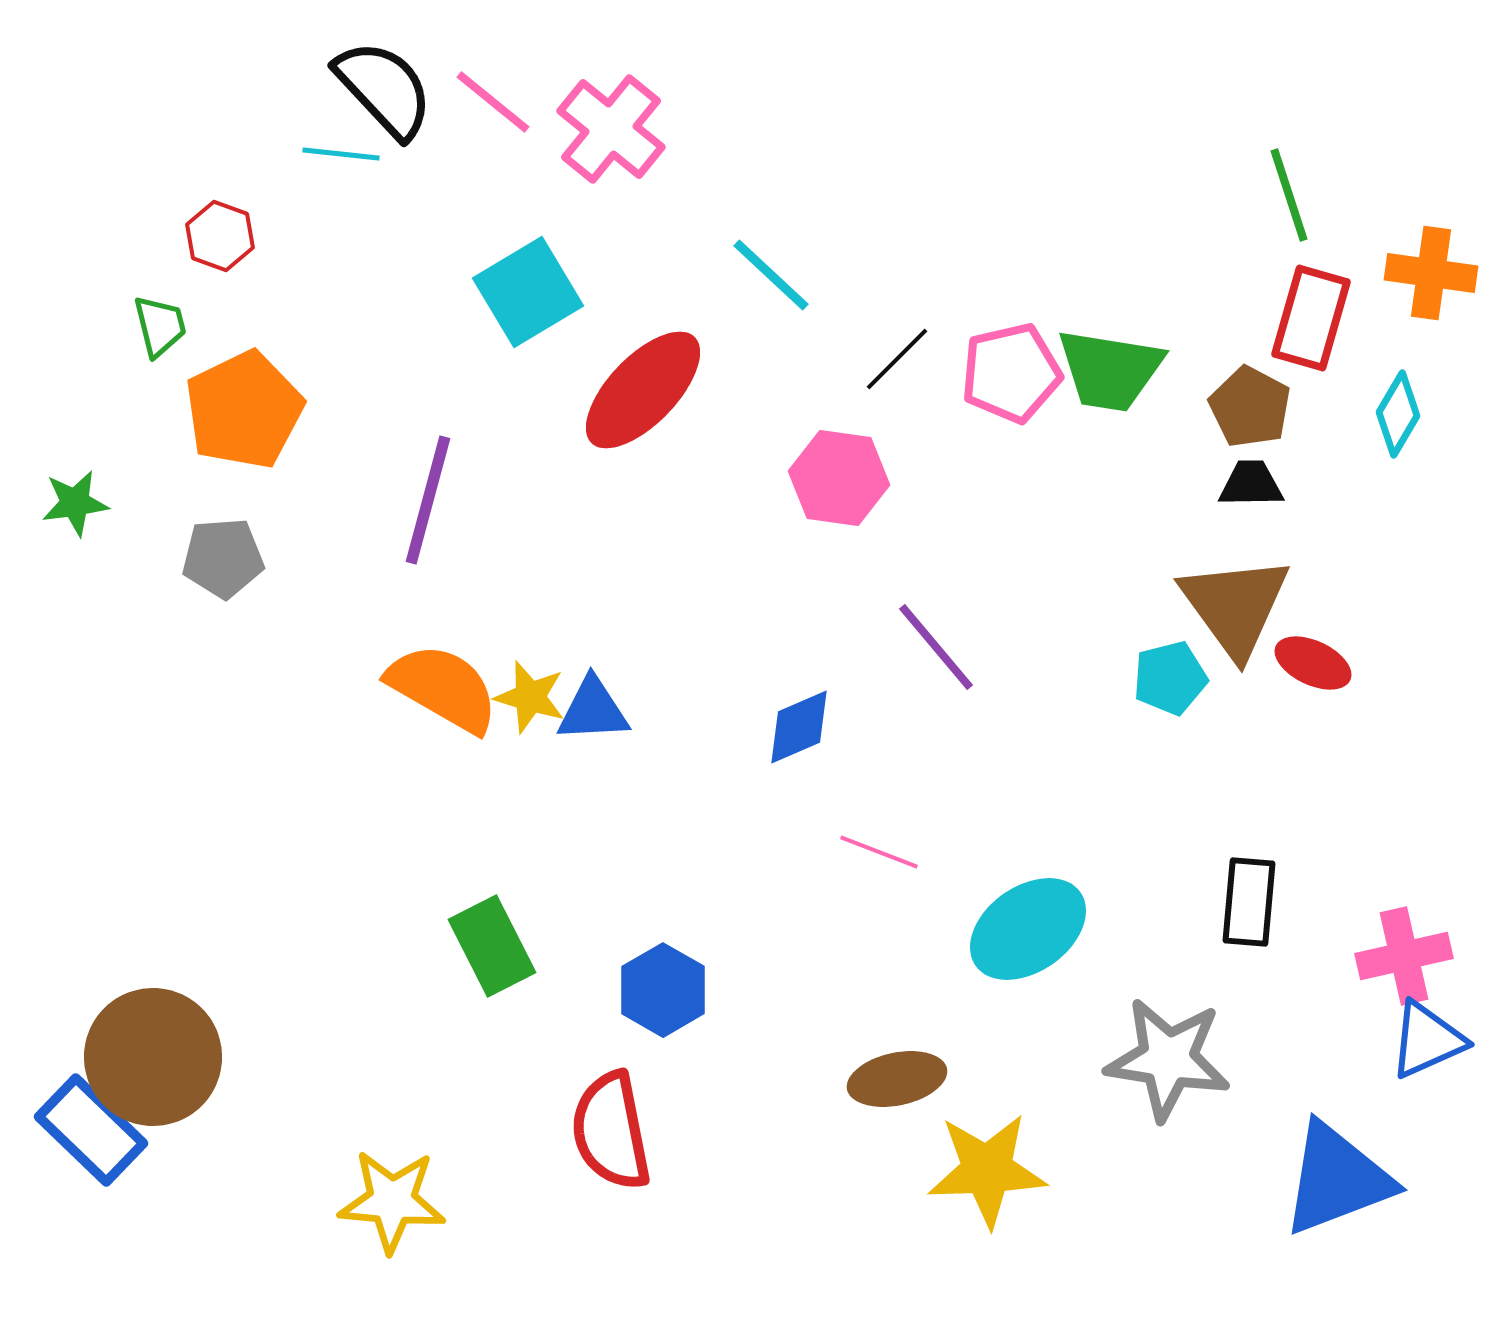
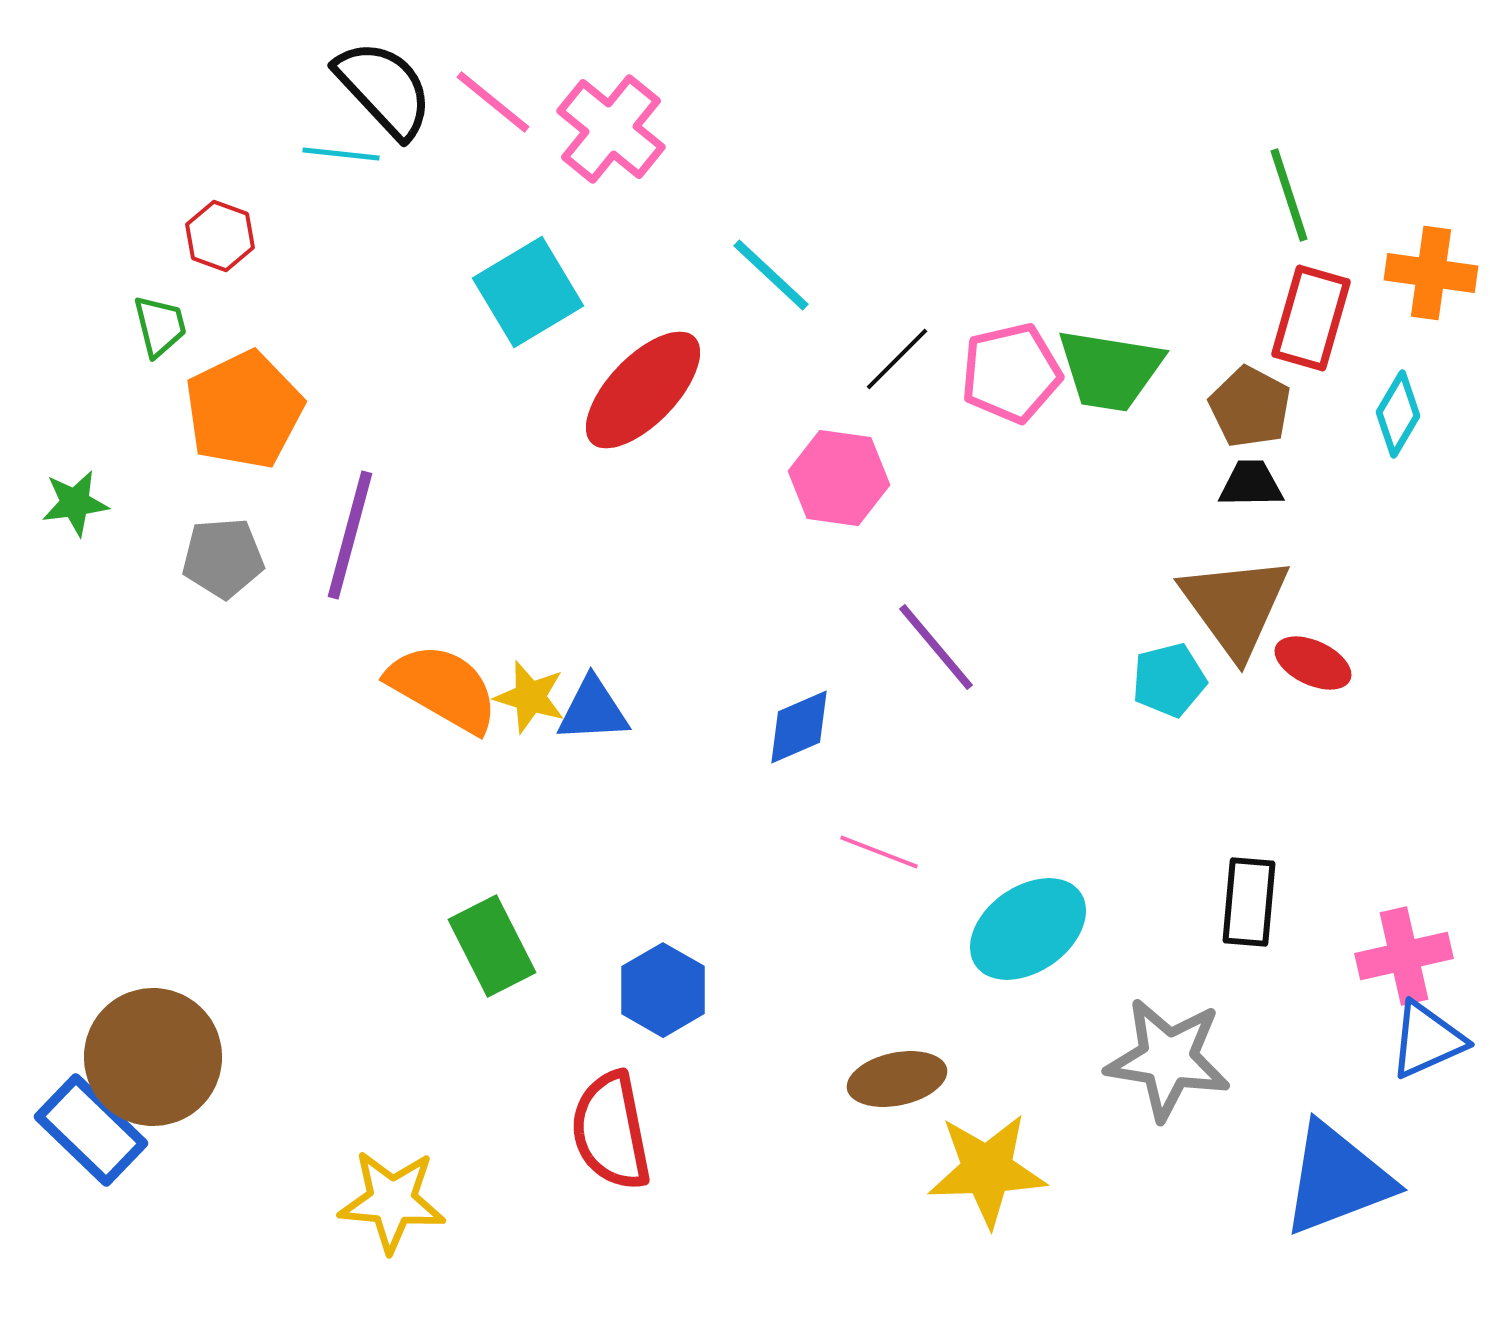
purple line at (428, 500): moved 78 px left, 35 px down
cyan pentagon at (1170, 678): moved 1 px left, 2 px down
